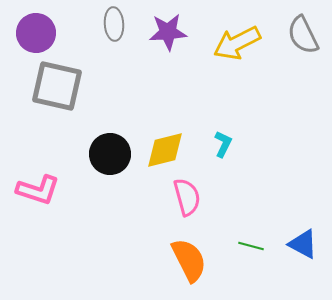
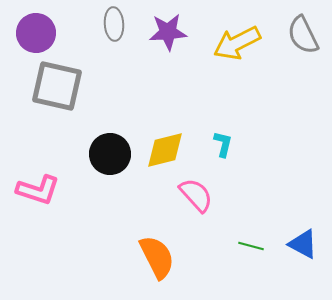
cyan L-shape: rotated 12 degrees counterclockwise
pink semicircle: moved 9 px right, 2 px up; rotated 27 degrees counterclockwise
orange semicircle: moved 32 px left, 3 px up
